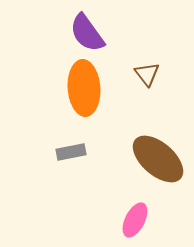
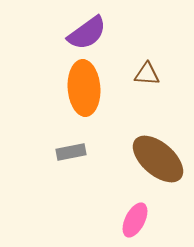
purple semicircle: rotated 90 degrees counterclockwise
brown triangle: rotated 48 degrees counterclockwise
